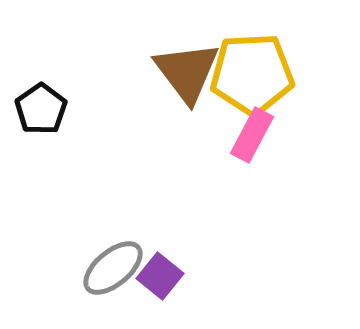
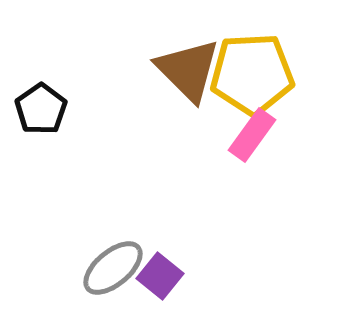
brown triangle: moved 1 px right, 2 px up; rotated 8 degrees counterclockwise
pink rectangle: rotated 8 degrees clockwise
